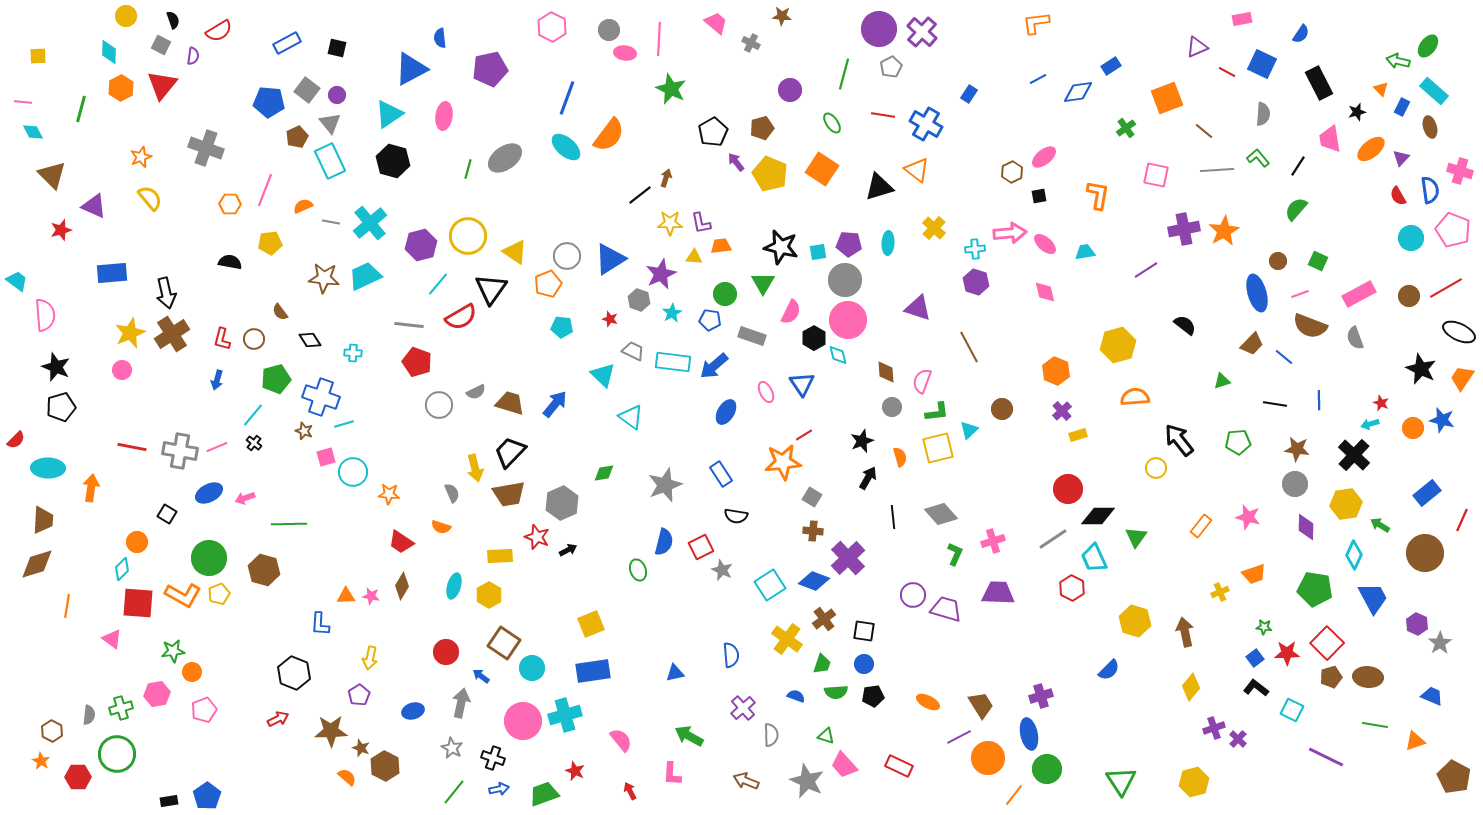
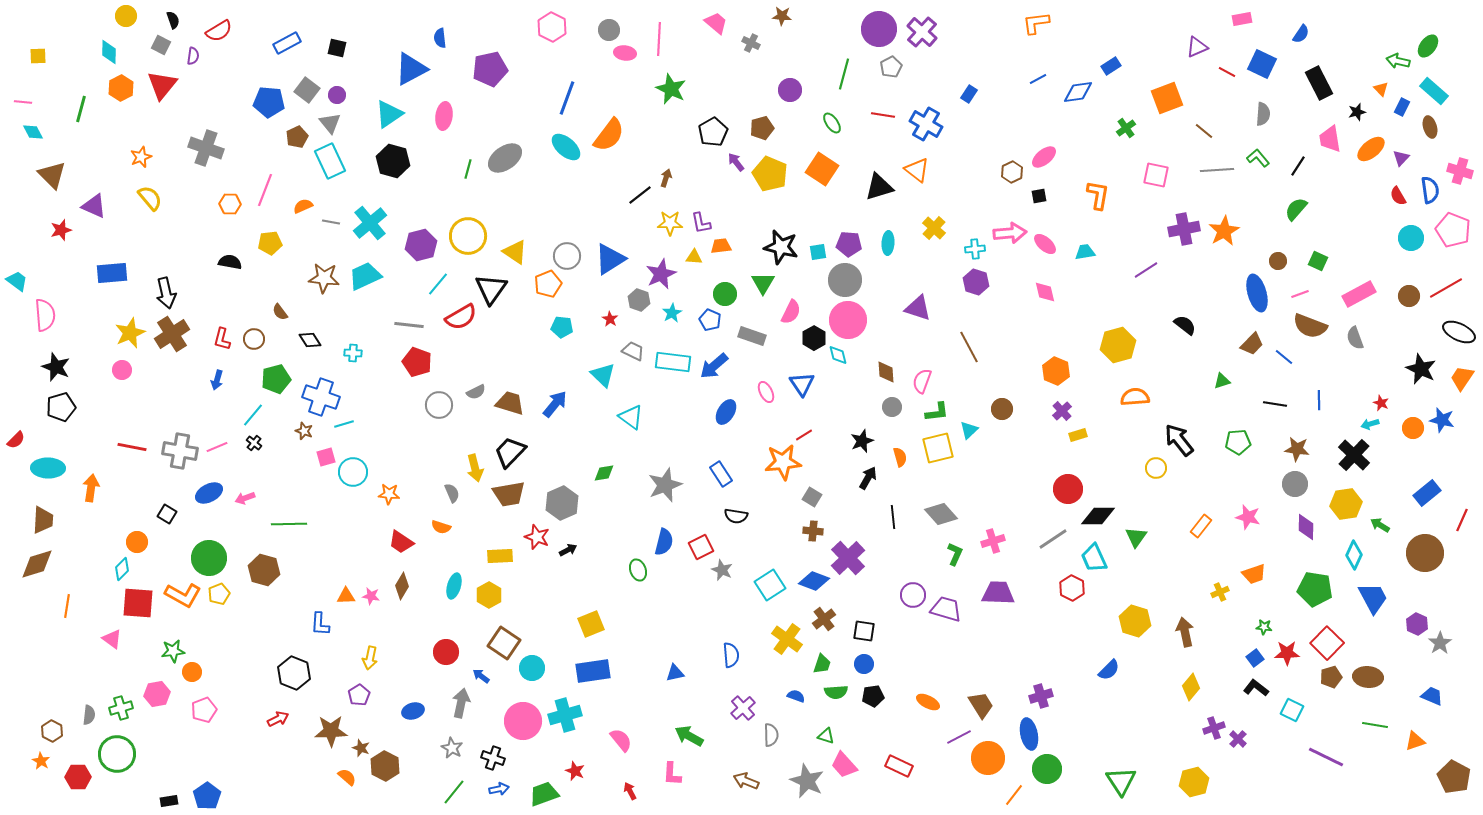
red star at (610, 319): rotated 14 degrees clockwise
blue pentagon at (710, 320): rotated 15 degrees clockwise
